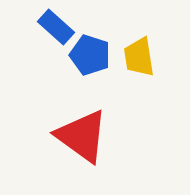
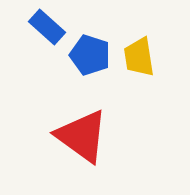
blue rectangle: moved 9 px left
